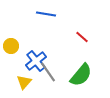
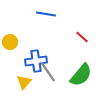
yellow circle: moved 1 px left, 4 px up
blue cross: rotated 30 degrees clockwise
